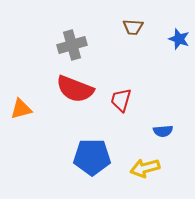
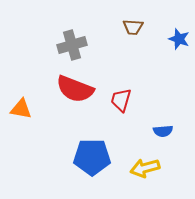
orange triangle: rotated 25 degrees clockwise
